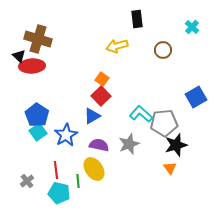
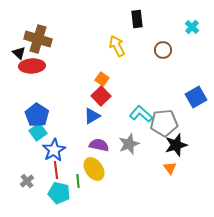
yellow arrow: rotated 80 degrees clockwise
black triangle: moved 3 px up
blue star: moved 12 px left, 15 px down
